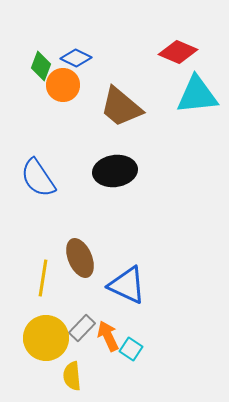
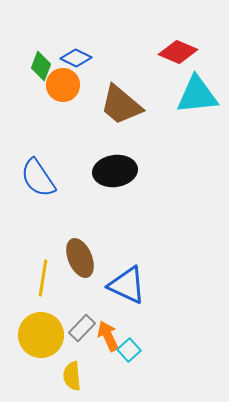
brown trapezoid: moved 2 px up
yellow circle: moved 5 px left, 3 px up
cyan square: moved 2 px left, 1 px down; rotated 15 degrees clockwise
